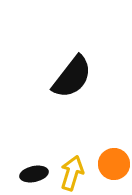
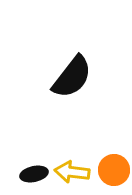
orange circle: moved 6 px down
yellow arrow: moved 1 px up; rotated 100 degrees counterclockwise
